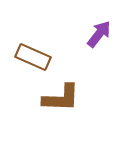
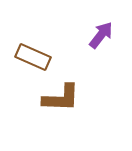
purple arrow: moved 2 px right, 1 px down
